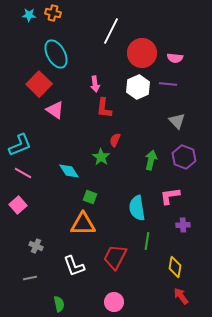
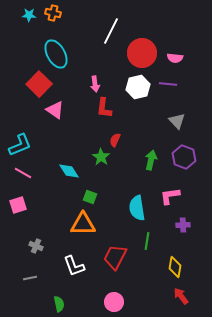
white hexagon: rotated 10 degrees clockwise
pink square: rotated 24 degrees clockwise
